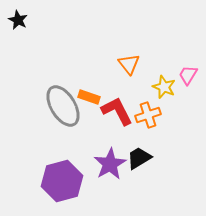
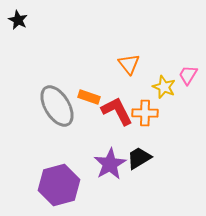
gray ellipse: moved 6 px left
orange cross: moved 3 px left, 2 px up; rotated 20 degrees clockwise
purple hexagon: moved 3 px left, 4 px down
